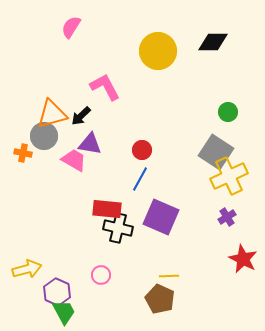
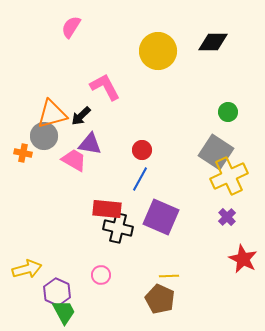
purple cross: rotated 12 degrees counterclockwise
